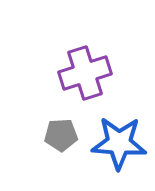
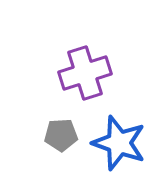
blue star: rotated 16 degrees clockwise
